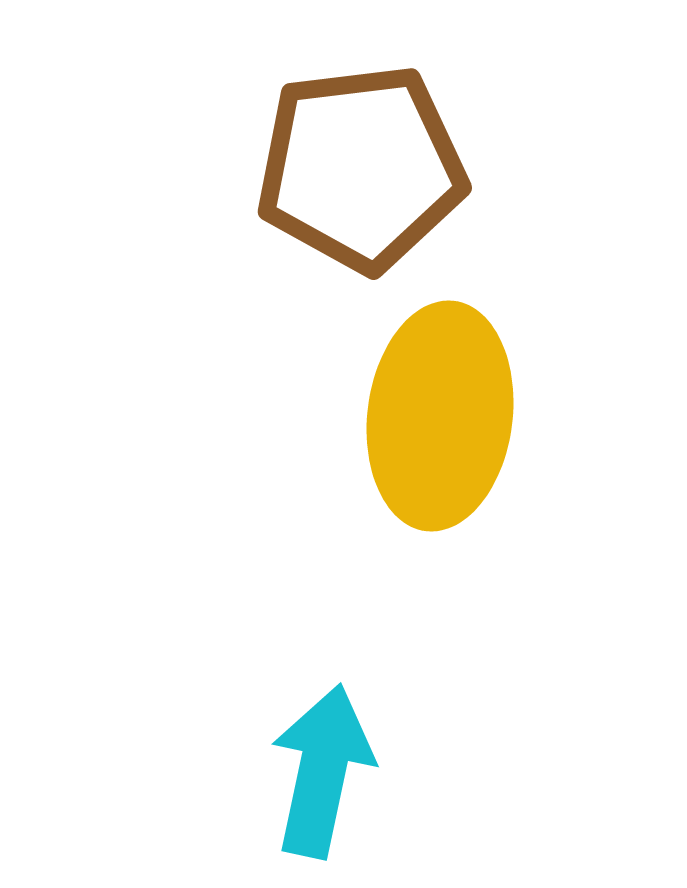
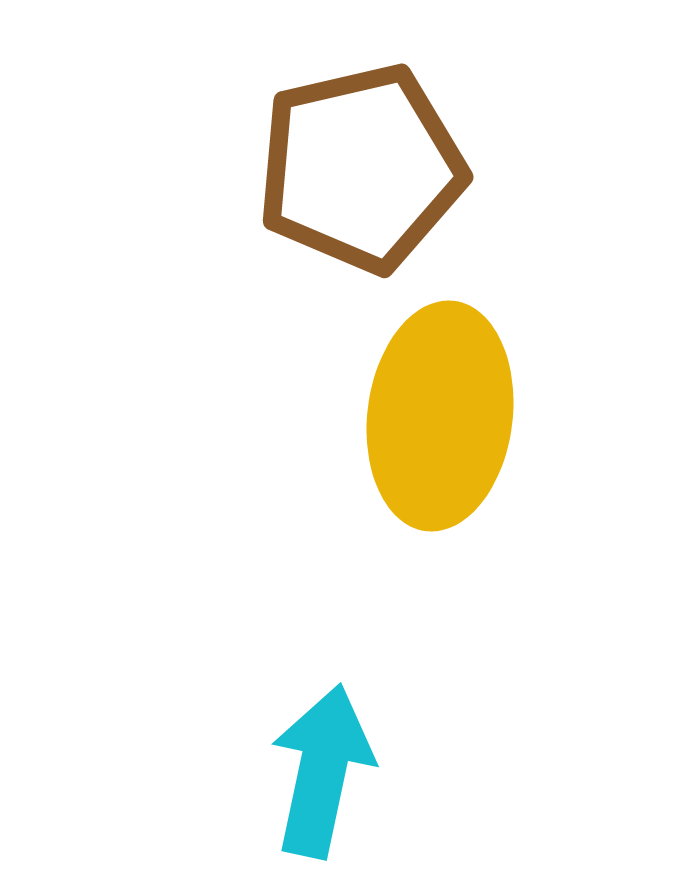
brown pentagon: rotated 6 degrees counterclockwise
